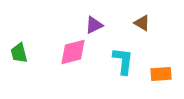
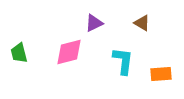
purple triangle: moved 2 px up
pink diamond: moved 4 px left
